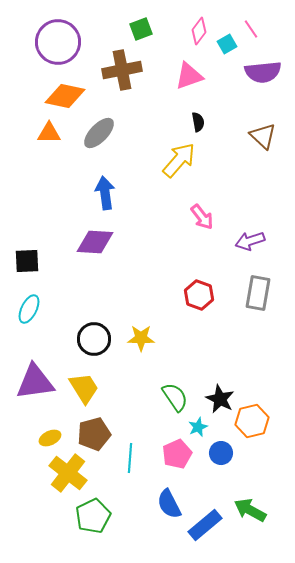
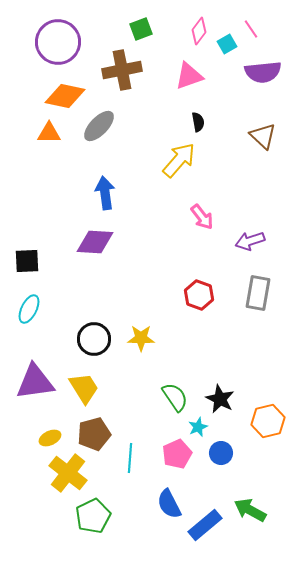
gray ellipse: moved 7 px up
orange hexagon: moved 16 px right
